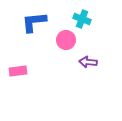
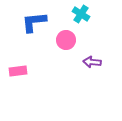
cyan cross: moved 1 px left, 5 px up; rotated 12 degrees clockwise
purple arrow: moved 4 px right
